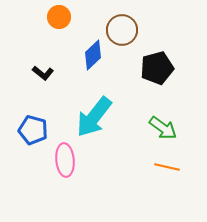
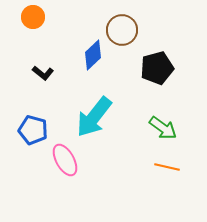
orange circle: moved 26 px left
pink ellipse: rotated 24 degrees counterclockwise
